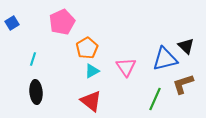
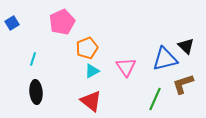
orange pentagon: rotated 10 degrees clockwise
